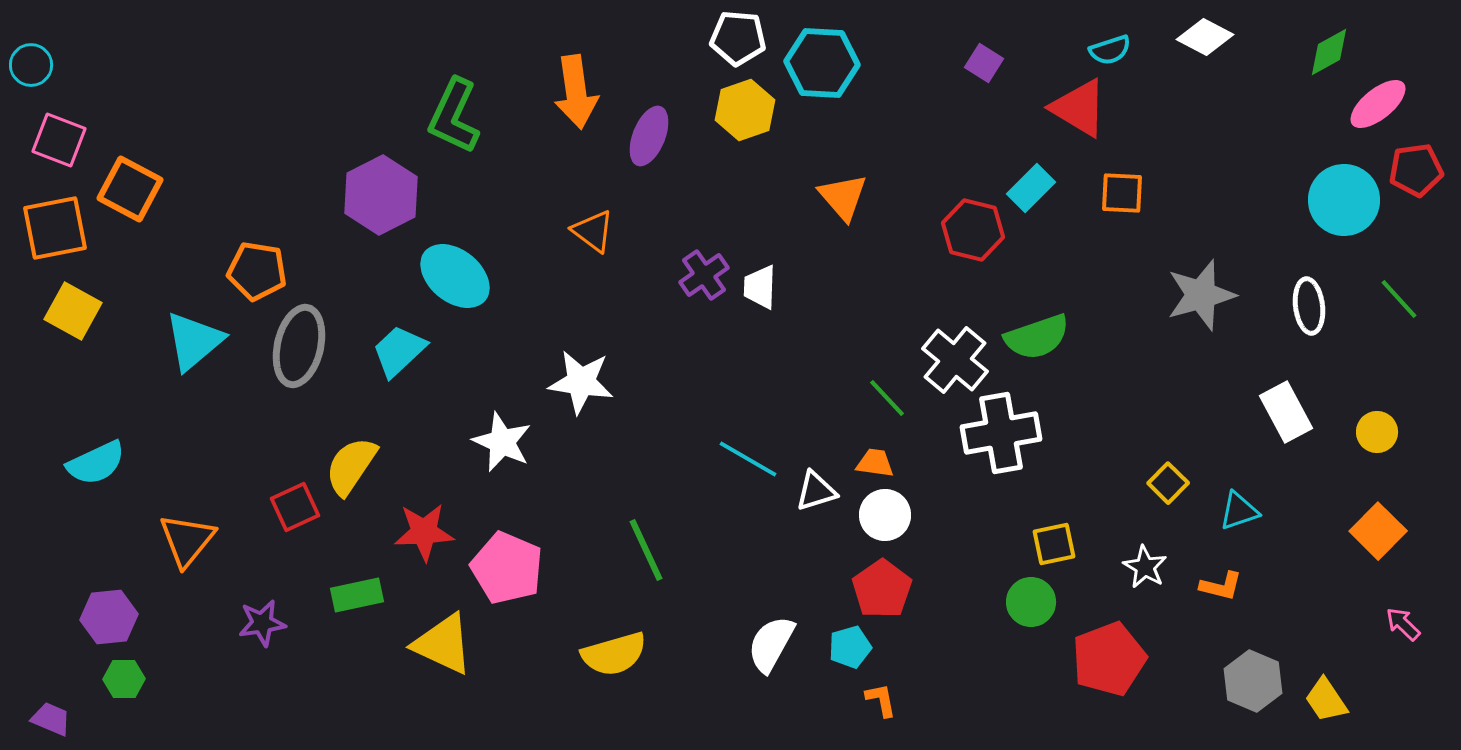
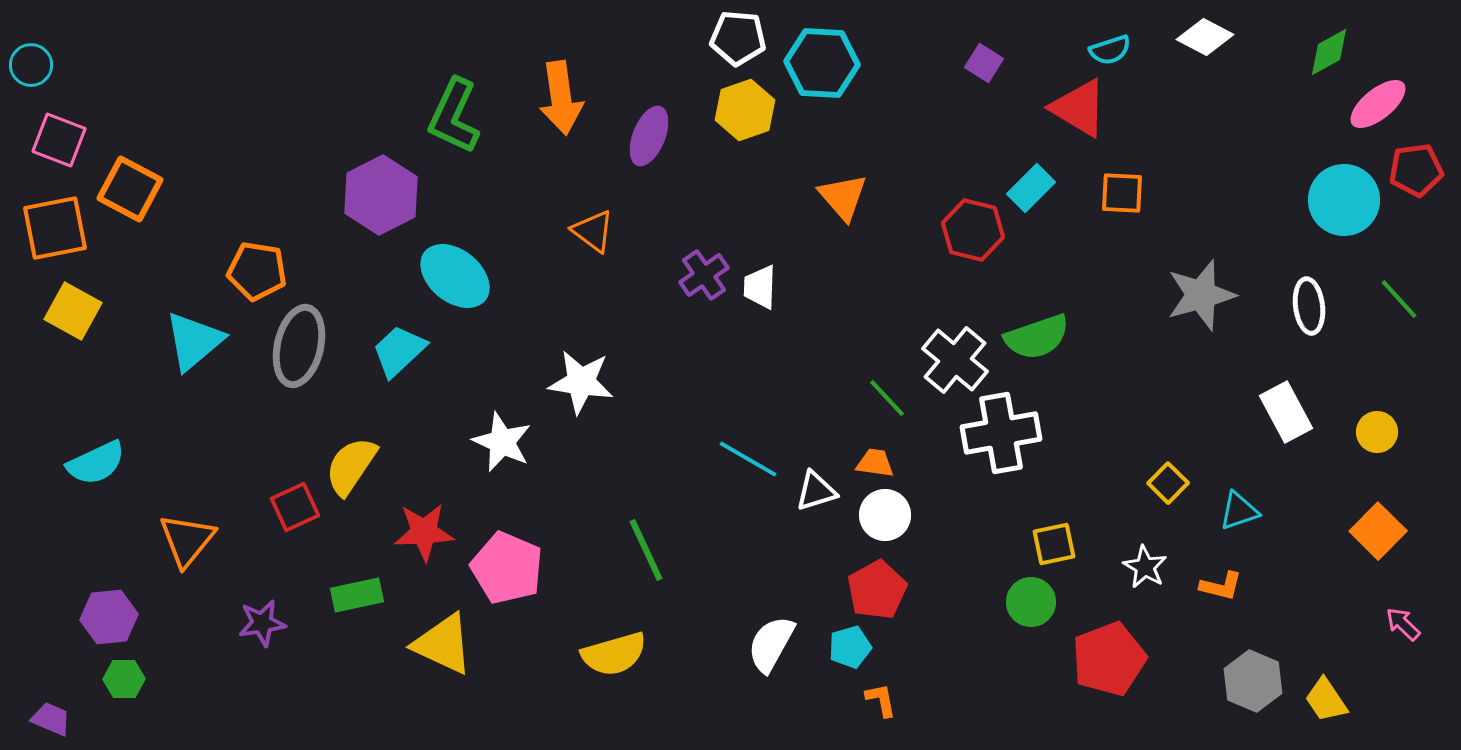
orange arrow at (576, 92): moved 15 px left, 6 px down
red pentagon at (882, 589): moved 5 px left, 1 px down; rotated 6 degrees clockwise
